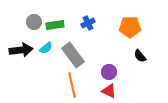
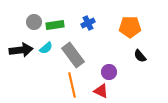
red triangle: moved 8 px left
